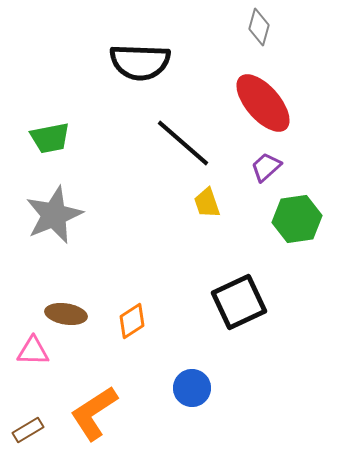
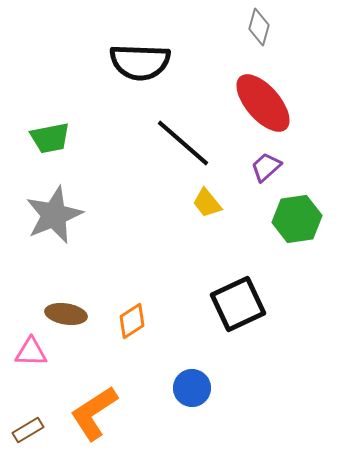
yellow trapezoid: rotated 20 degrees counterclockwise
black square: moved 1 px left, 2 px down
pink triangle: moved 2 px left, 1 px down
